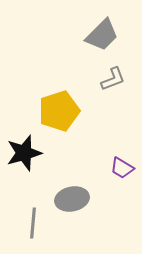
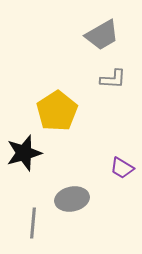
gray trapezoid: rotated 15 degrees clockwise
gray L-shape: rotated 24 degrees clockwise
yellow pentagon: moved 2 px left; rotated 15 degrees counterclockwise
